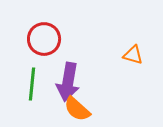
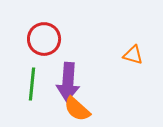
purple arrow: rotated 6 degrees counterclockwise
